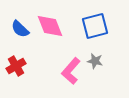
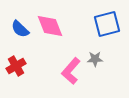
blue square: moved 12 px right, 2 px up
gray star: moved 2 px up; rotated 14 degrees counterclockwise
